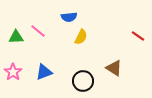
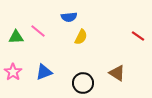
brown triangle: moved 3 px right, 5 px down
black circle: moved 2 px down
